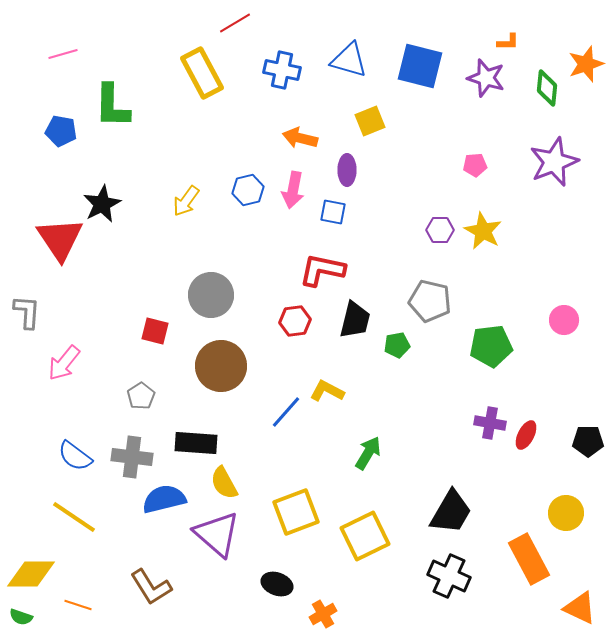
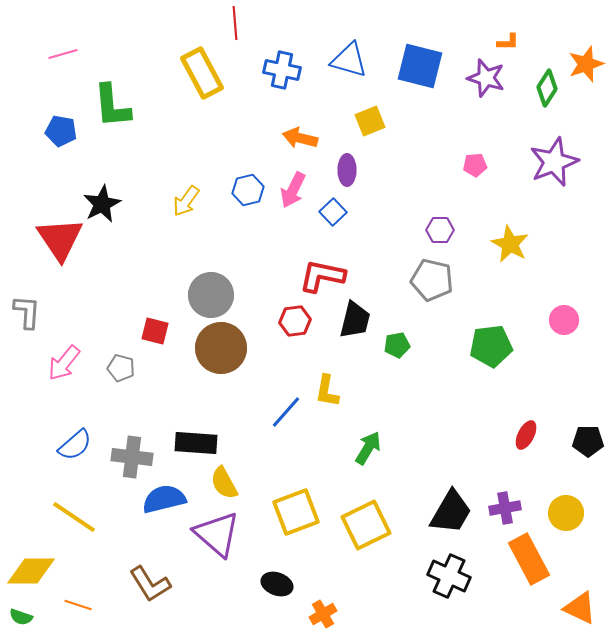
red line at (235, 23): rotated 64 degrees counterclockwise
green diamond at (547, 88): rotated 27 degrees clockwise
green L-shape at (112, 106): rotated 6 degrees counterclockwise
pink arrow at (293, 190): rotated 15 degrees clockwise
blue square at (333, 212): rotated 36 degrees clockwise
yellow star at (483, 231): moved 27 px right, 13 px down
red L-shape at (322, 270): moved 6 px down
gray pentagon at (430, 301): moved 2 px right, 21 px up
brown circle at (221, 366): moved 18 px up
yellow L-shape at (327, 391): rotated 108 degrees counterclockwise
gray pentagon at (141, 396): moved 20 px left, 28 px up; rotated 24 degrees counterclockwise
purple cross at (490, 423): moved 15 px right, 85 px down; rotated 20 degrees counterclockwise
green arrow at (368, 453): moved 5 px up
blue semicircle at (75, 456): moved 11 px up; rotated 78 degrees counterclockwise
yellow square at (365, 536): moved 1 px right, 11 px up
yellow diamond at (31, 574): moved 3 px up
brown L-shape at (151, 587): moved 1 px left, 3 px up
